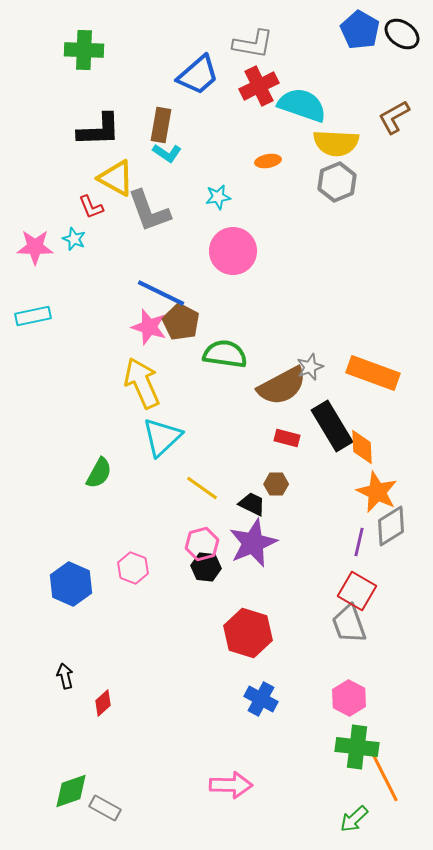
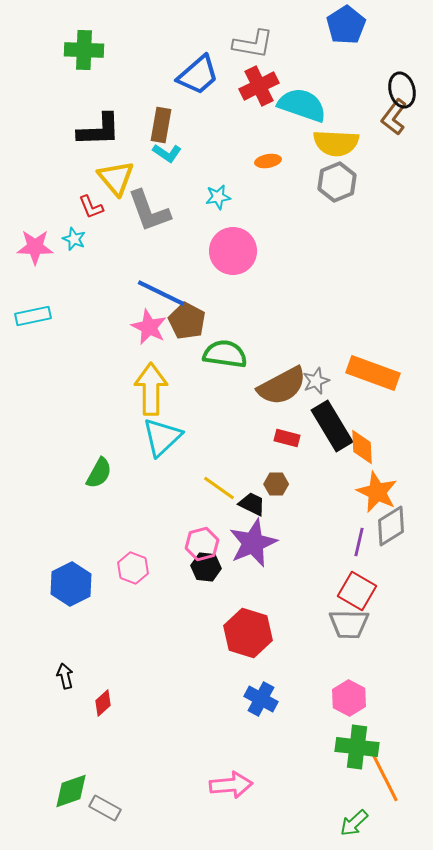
blue pentagon at (360, 30): moved 14 px left, 5 px up; rotated 9 degrees clockwise
black ellipse at (402, 34): moved 56 px down; rotated 40 degrees clockwise
brown L-shape at (394, 117): rotated 24 degrees counterclockwise
yellow triangle at (116, 178): rotated 21 degrees clockwise
brown pentagon at (181, 322): moved 6 px right, 1 px up
pink star at (149, 327): rotated 9 degrees clockwise
gray star at (310, 367): moved 6 px right, 14 px down
yellow arrow at (142, 383): moved 9 px right, 6 px down; rotated 24 degrees clockwise
yellow line at (202, 488): moved 17 px right
blue hexagon at (71, 584): rotated 9 degrees clockwise
gray trapezoid at (349, 624): rotated 69 degrees counterclockwise
pink arrow at (231, 785): rotated 6 degrees counterclockwise
green arrow at (354, 819): moved 4 px down
